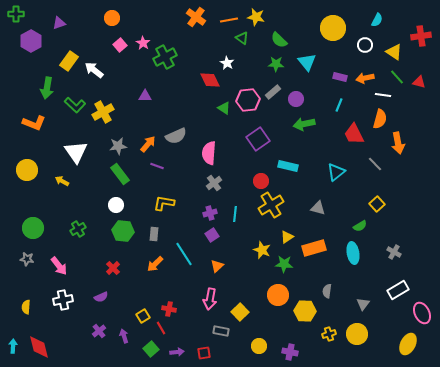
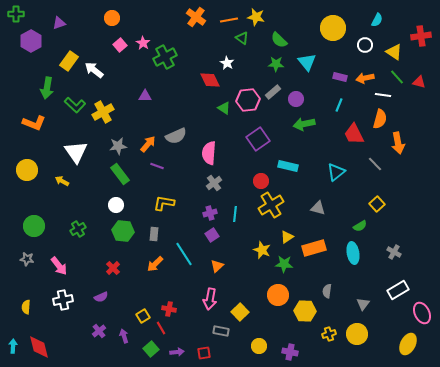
green circle at (33, 228): moved 1 px right, 2 px up
